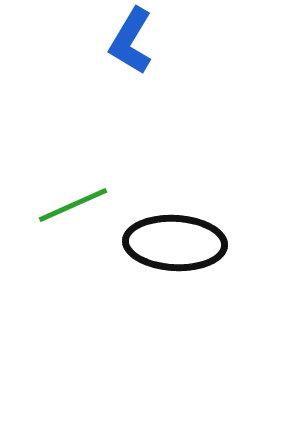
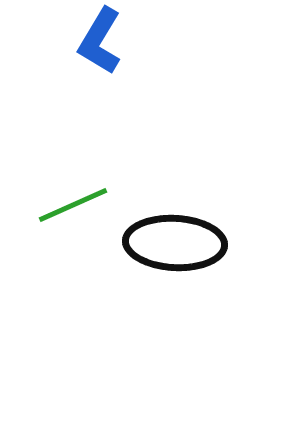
blue L-shape: moved 31 px left
